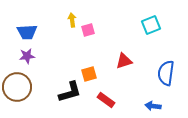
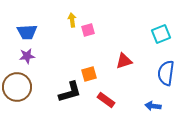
cyan square: moved 10 px right, 9 px down
